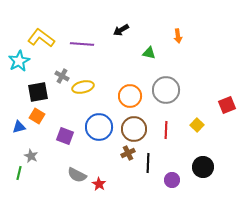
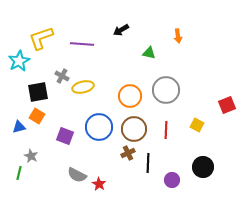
yellow L-shape: rotated 56 degrees counterclockwise
yellow square: rotated 16 degrees counterclockwise
